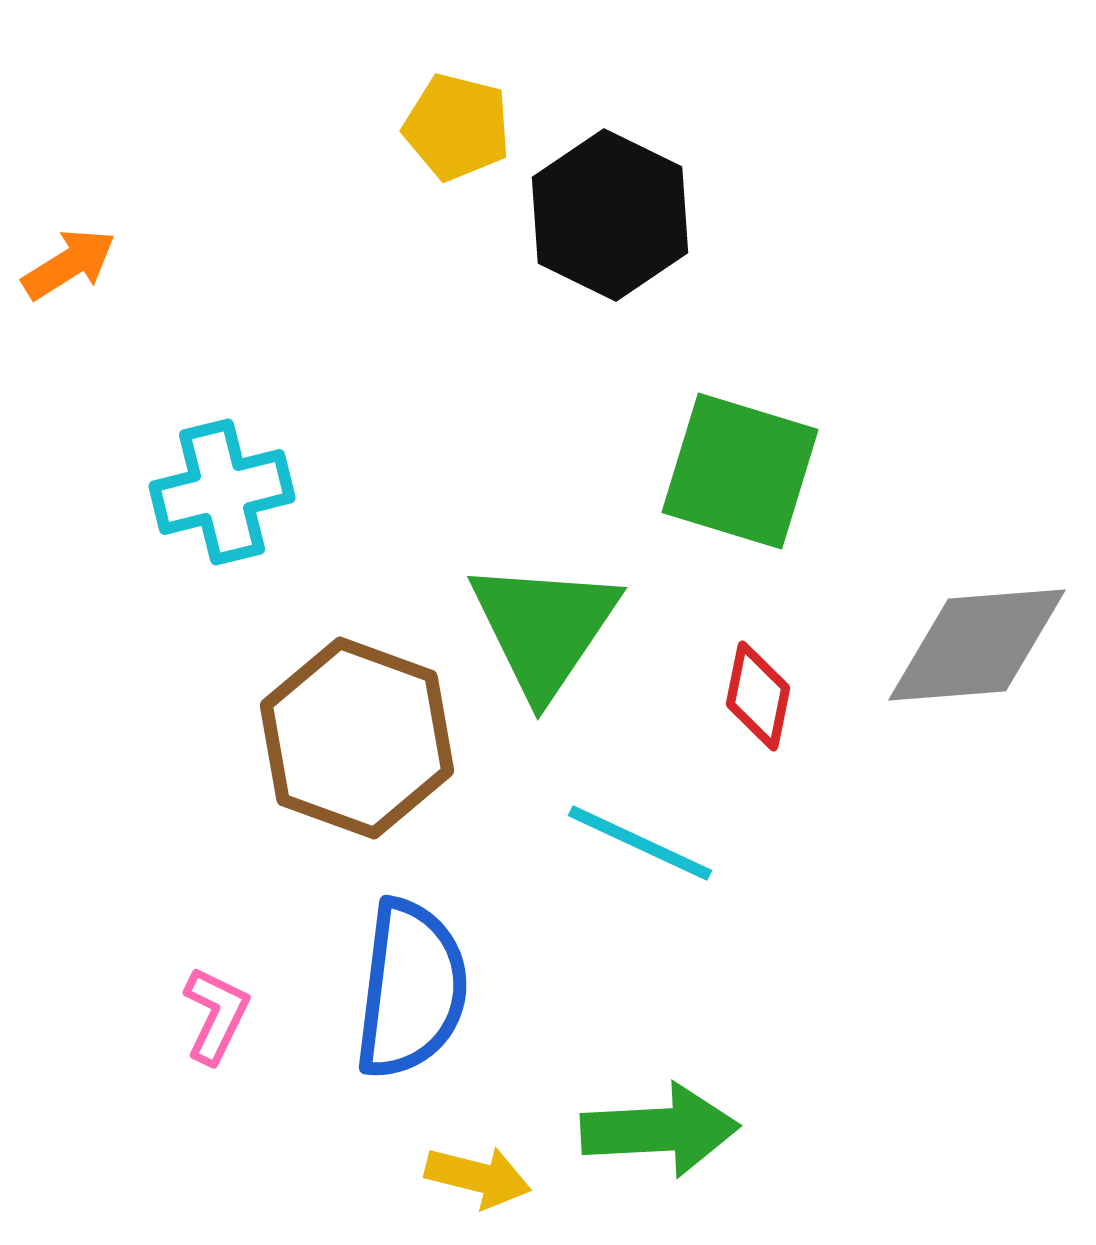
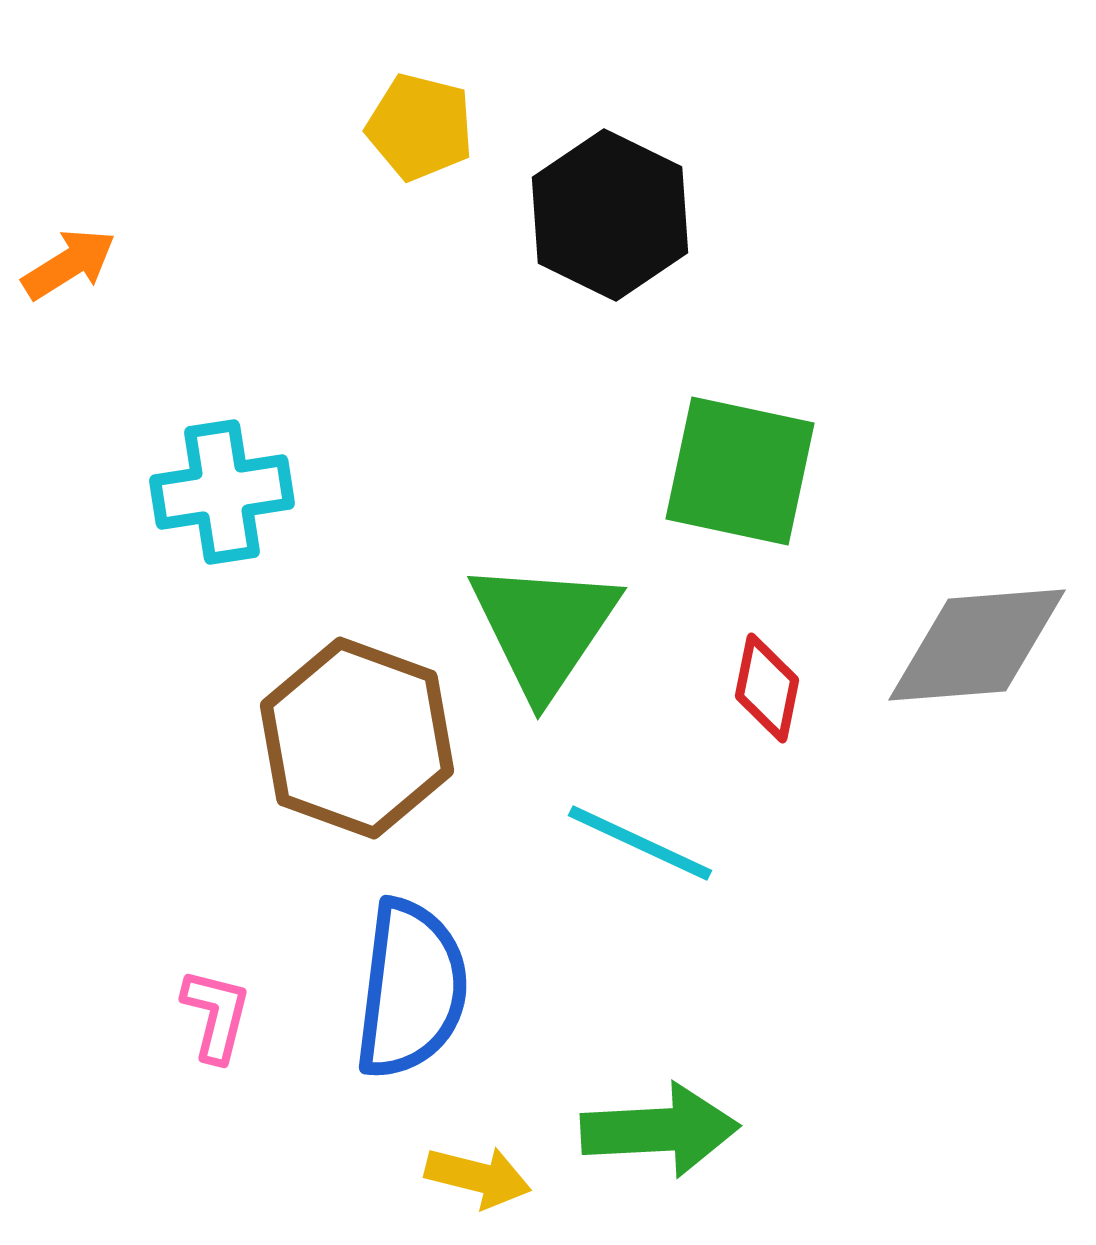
yellow pentagon: moved 37 px left
green square: rotated 5 degrees counterclockwise
cyan cross: rotated 5 degrees clockwise
red diamond: moved 9 px right, 8 px up
pink L-shape: rotated 12 degrees counterclockwise
